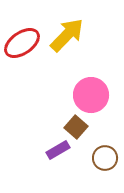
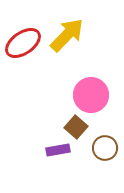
red ellipse: moved 1 px right
purple rectangle: rotated 20 degrees clockwise
brown circle: moved 10 px up
